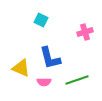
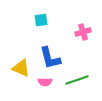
cyan square: rotated 32 degrees counterclockwise
pink cross: moved 2 px left
pink semicircle: moved 1 px right
